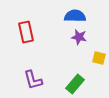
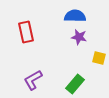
purple L-shape: rotated 75 degrees clockwise
